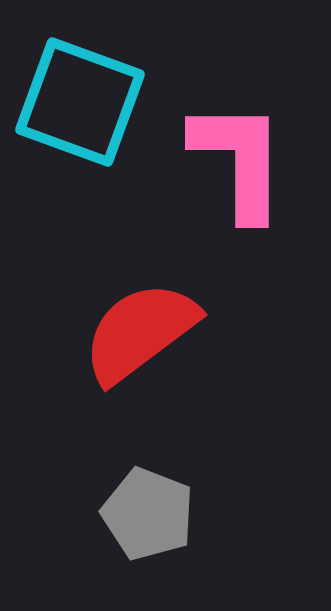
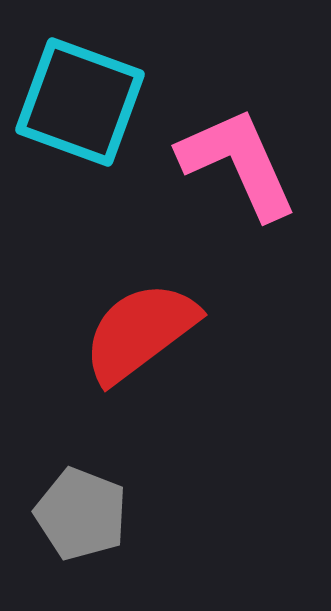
pink L-shape: moved 1 px left, 3 px down; rotated 24 degrees counterclockwise
gray pentagon: moved 67 px left
